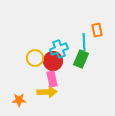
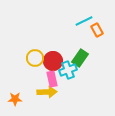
orange rectangle: rotated 16 degrees counterclockwise
cyan line: moved 21 px up; rotated 66 degrees clockwise
cyan cross: moved 9 px right, 21 px down
green rectangle: moved 1 px left, 1 px up; rotated 12 degrees clockwise
orange star: moved 4 px left, 1 px up
